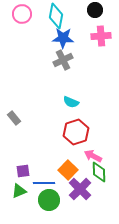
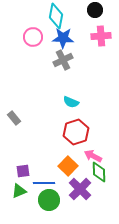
pink circle: moved 11 px right, 23 px down
orange square: moved 4 px up
